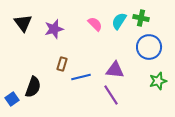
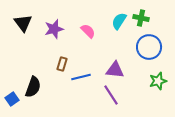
pink semicircle: moved 7 px left, 7 px down
